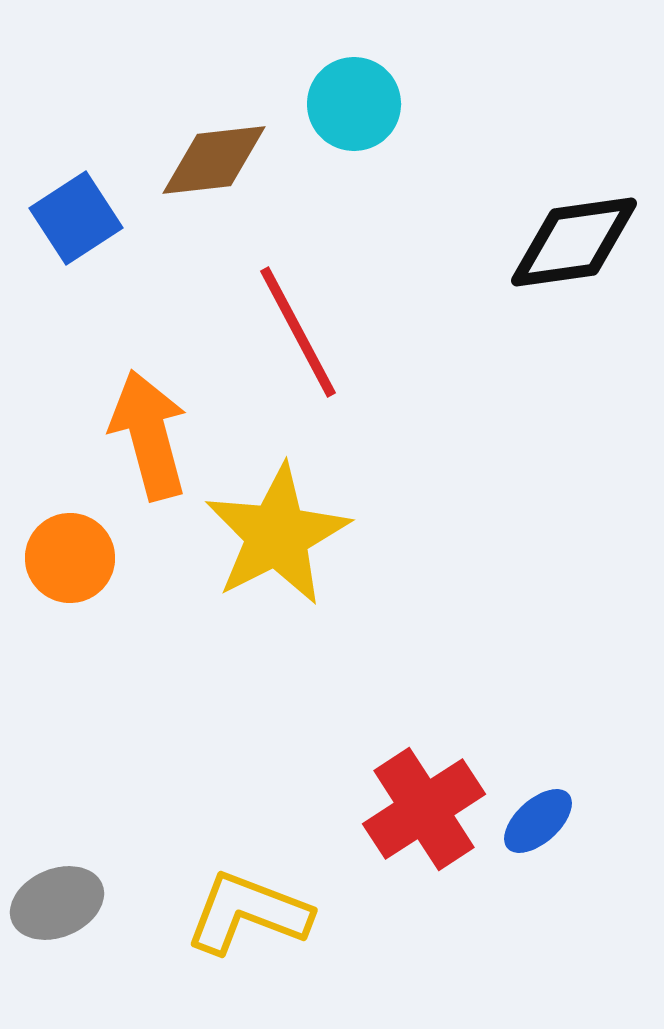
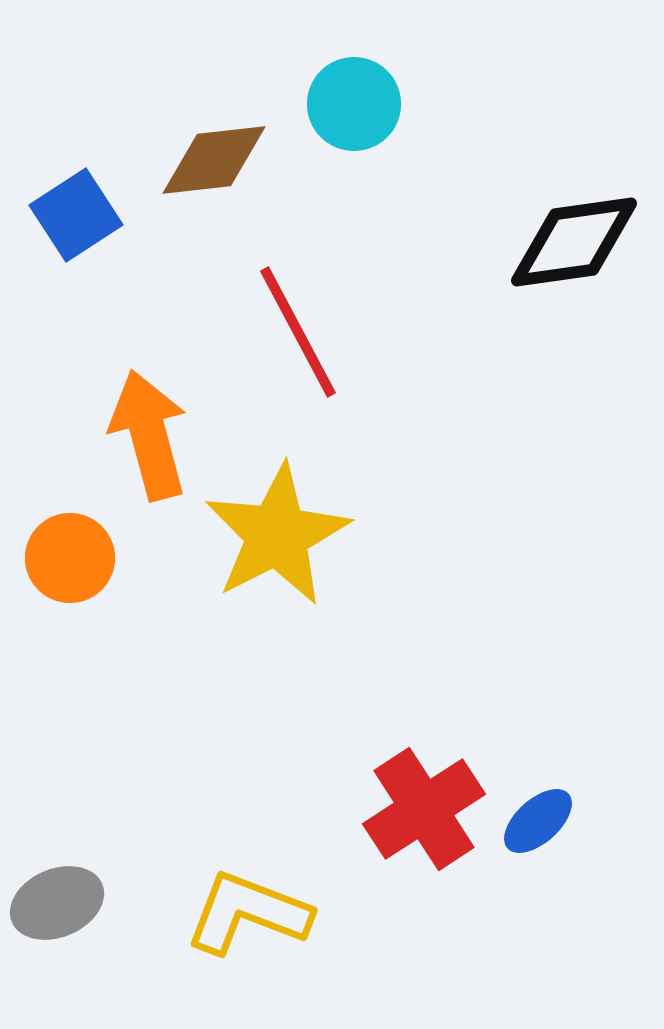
blue square: moved 3 px up
